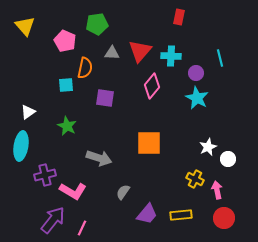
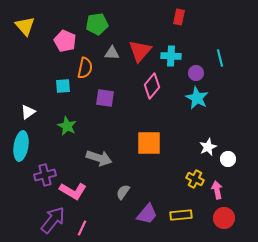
cyan square: moved 3 px left, 1 px down
